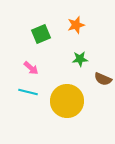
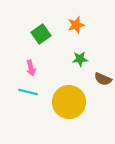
green square: rotated 12 degrees counterclockwise
pink arrow: rotated 35 degrees clockwise
yellow circle: moved 2 px right, 1 px down
